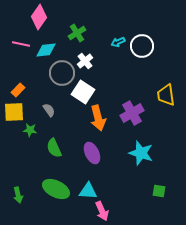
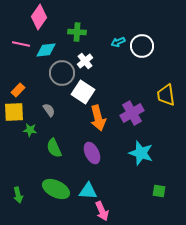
green cross: moved 1 px up; rotated 36 degrees clockwise
